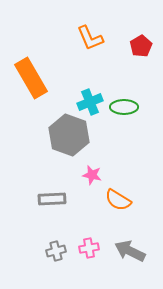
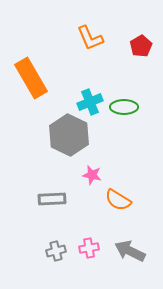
gray hexagon: rotated 6 degrees clockwise
